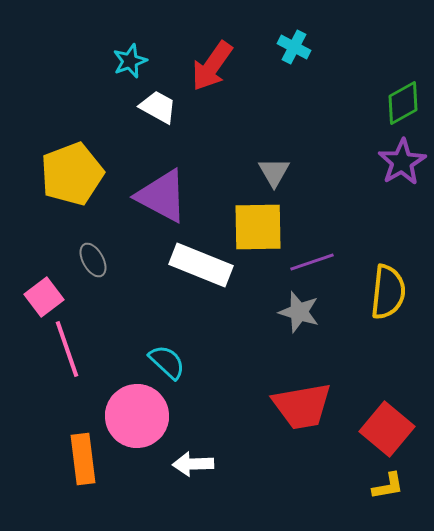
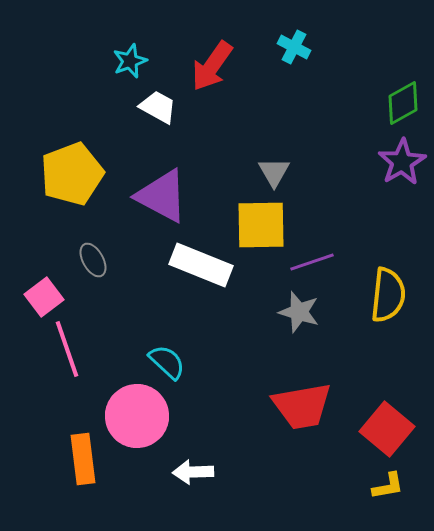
yellow square: moved 3 px right, 2 px up
yellow semicircle: moved 3 px down
white arrow: moved 8 px down
